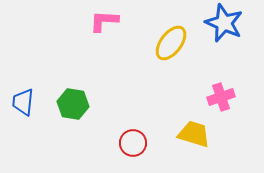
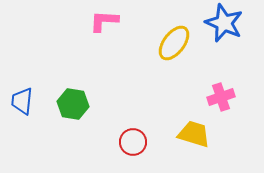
yellow ellipse: moved 3 px right
blue trapezoid: moved 1 px left, 1 px up
red circle: moved 1 px up
